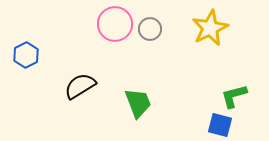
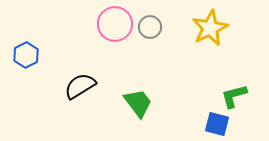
gray circle: moved 2 px up
green trapezoid: rotated 16 degrees counterclockwise
blue square: moved 3 px left, 1 px up
